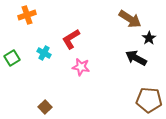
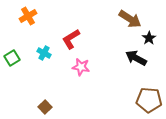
orange cross: moved 1 px right, 1 px down; rotated 12 degrees counterclockwise
